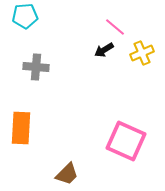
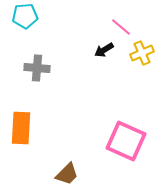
pink line: moved 6 px right
gray cross: moved 1 px right, 1 px down
